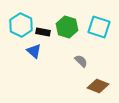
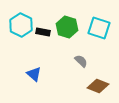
cyan square: moved 1 px down
blue triangle: moved 23 px down
